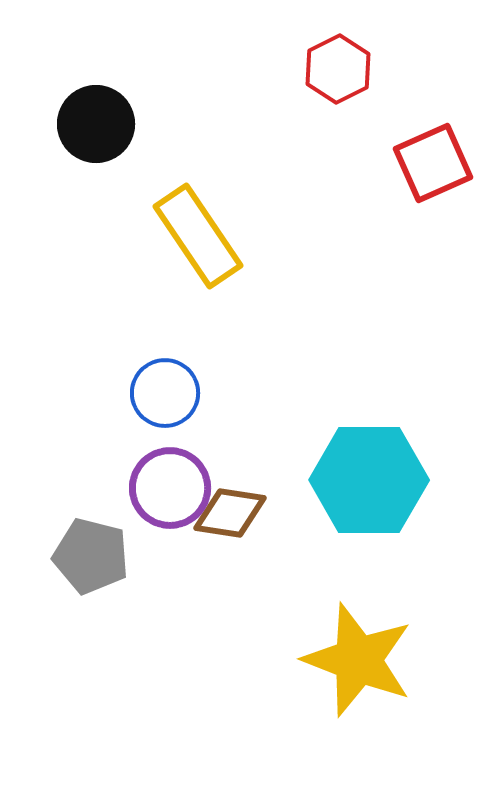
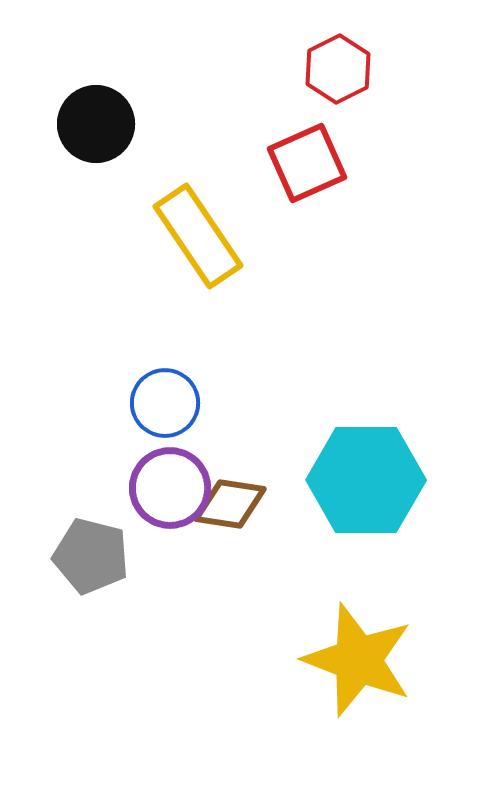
red square: moved 126 px left
blue circle: moved 10 px down
cyan hexagon: moved 3 px left
brown diamond: moved 9 px up
